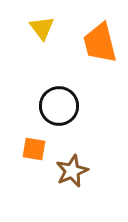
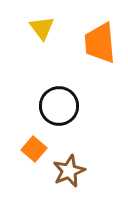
orange trapezoid: rotated 9 degrees clockwise
orange square: rotated 30 degrees clockwise
brown star: moved 3 px left
